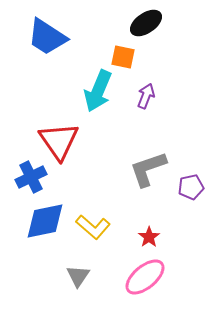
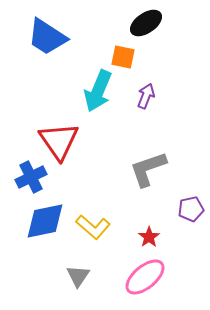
purple pentagon: moved 22 px down
